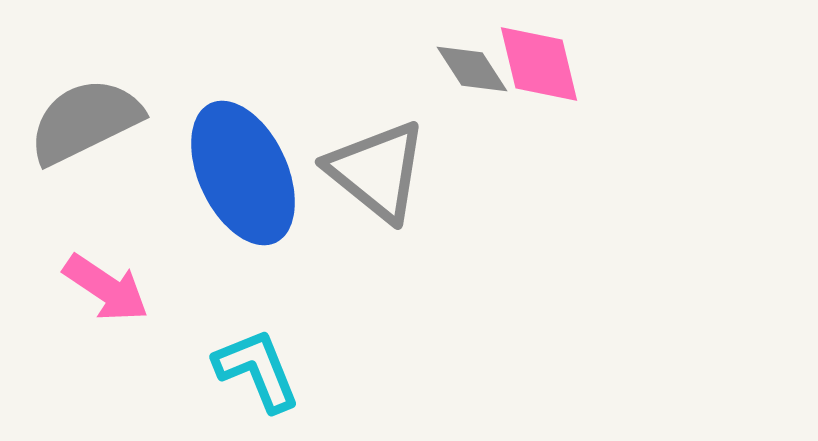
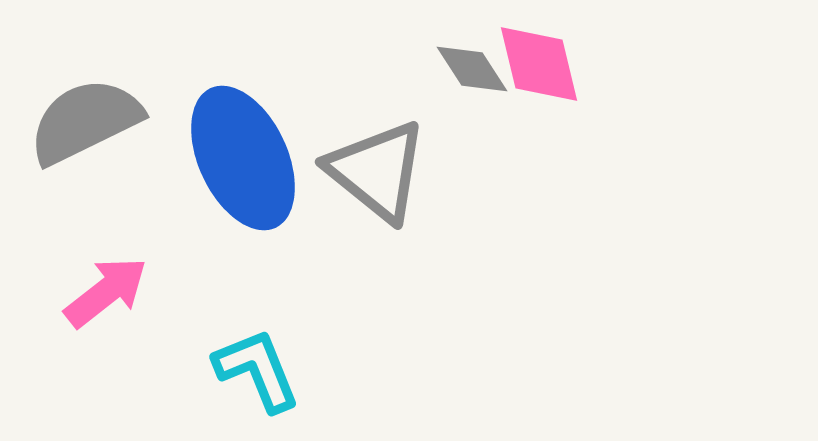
blue ellipse: moved 15 px up
pink arrow: moved 4 px down; rotated 72 degrees counterclockwise
